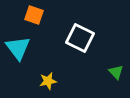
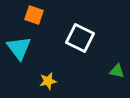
cyan triangle: moved 1 px right
green triangle: moved 1 px right, 1 px up; rotated 35 degrees counterclockwise
